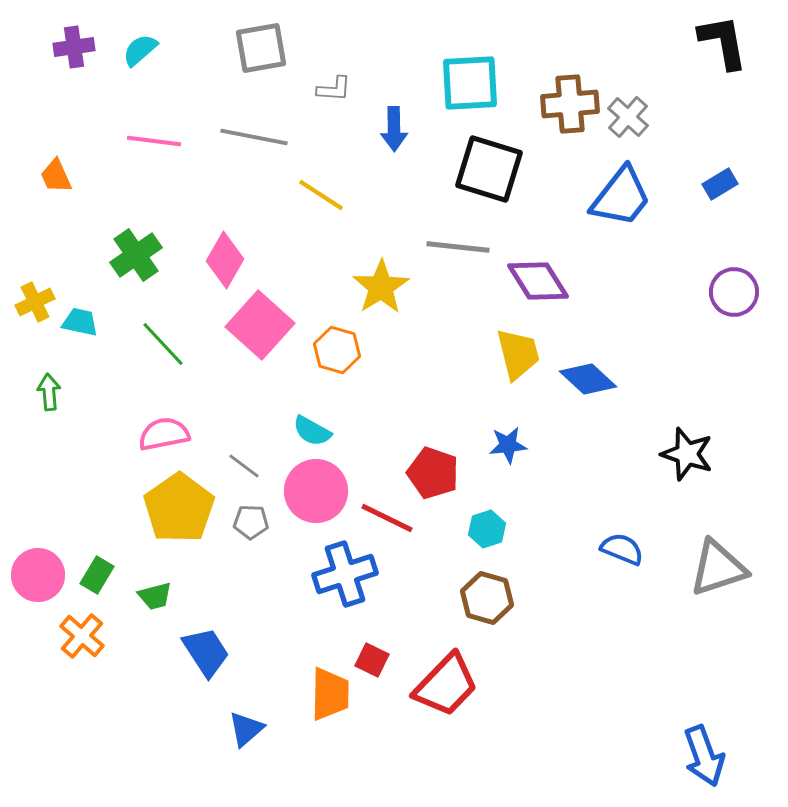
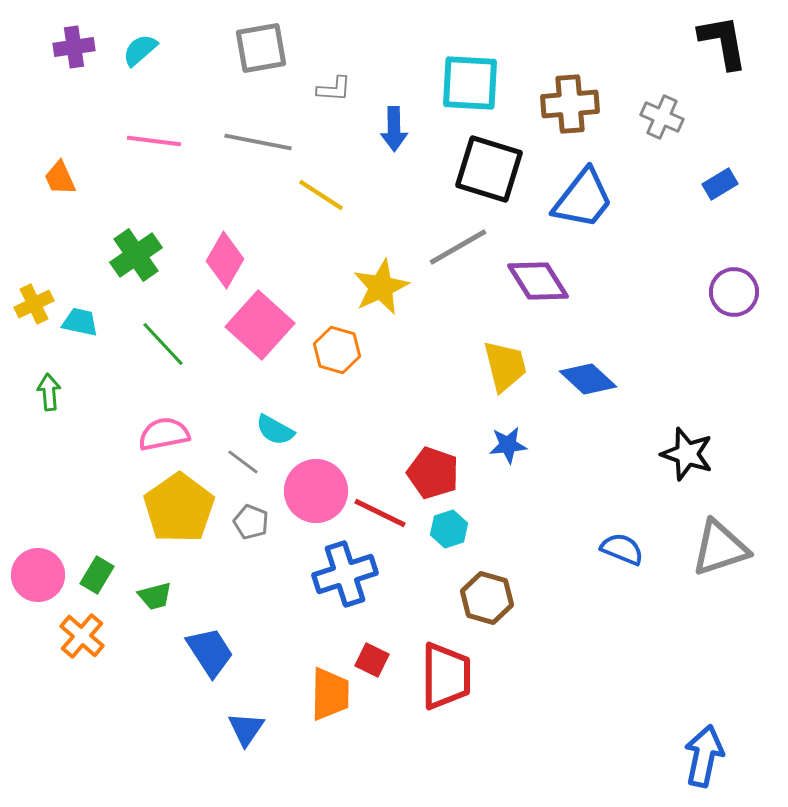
cyan square at (470, 83): rotated 6 degrees clockwise
gray cross at (628, 117): moved 34 px right; rotated 18 degrees counterclockwise
gray line at (254, 137): moved 4 px right, 5 px down
orange trapezoid at (56, 176): moved 4 px right, 2 px down
blue trapezoid at (621, 197): moved 38 px left, 2 px down
gray line at (458, 247): rotated 36 degrees counterclockwise
yellow star at (381, 287): rotated 8 degrees clockwise
yellow cross at (35, 302): moved 1 px left, 2 px down
yellow trapezoid at (518, 354): moved 13 px left, 12 px down
cyan semicircle at (312, 431): moved 37 px left, 1 px up
gray line at (244, 466): moved 1 px left, 4 px up
red line at (387, 518): moved 7 px left, 5 px up
gray pentagon at (251, 522): rotated 20 degrees clockwise
cyan hexagon at (487, 529): moved 38 px left
gray triangle at (718, 568): moved 2 px right, 20 px up
blue trapezoid at (206, 652): moved 4 px right
red trapezoid at (446, 685): moved 9 px up; rotated 44 degrees counterclockwise
blue triangle at (246, 729): rotated 15 degrees counterclockwise
blue arrow at (704, 756): rotated 148 degrees counterclockwise
